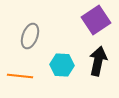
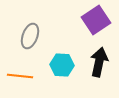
black arrow: moved 1 px right, 1 px down
